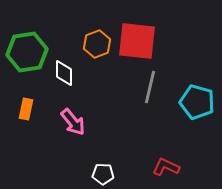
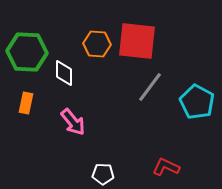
orange hexagon: rotated 24 degrees clockwise
green hexagon: rotated 12 degrees clockwise
gray line: rotated 24 degrees clockwise
cyan pentagon: rotated 12 degrees clockwise
orange rectangle: moved 6 px up
